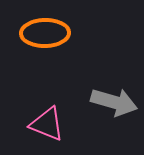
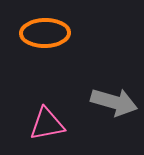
pink triangle: rotated 33 degrees counterclockwise
